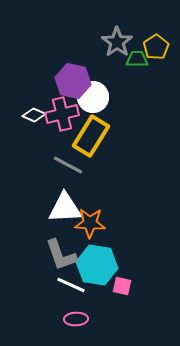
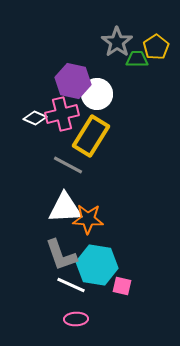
white circle: moved 4 px right, 3 px up
white diamond: moved 1 px right, 3 px down
orange star: moved 2 px left, 4 px up
